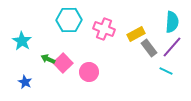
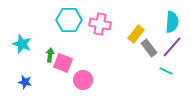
pink cross: moved 4 px left, 5 px up; rotated 10 degrees counterclockwise
yellow rectangle: rotated 24 degrees counterclockwise
cyan star: moved 3 px down; rotated 12 degrees counterclockwise
green arrow: moved 2 px right, 4 px up; rotated 72 degrees clockwise
pink square: rotated 24 degrees counterclockwise
pink circle: moved 6 px left, 8 px down
blue star: rotated 16 degrees counterclockwise
